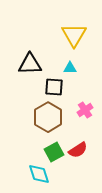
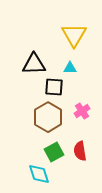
black triangle: moved 4 px right
pink cross: moved 3 px left, 1 px down
red semicircle: moved 2 px right, 1 px down; rotated 114 degrees clockwise
